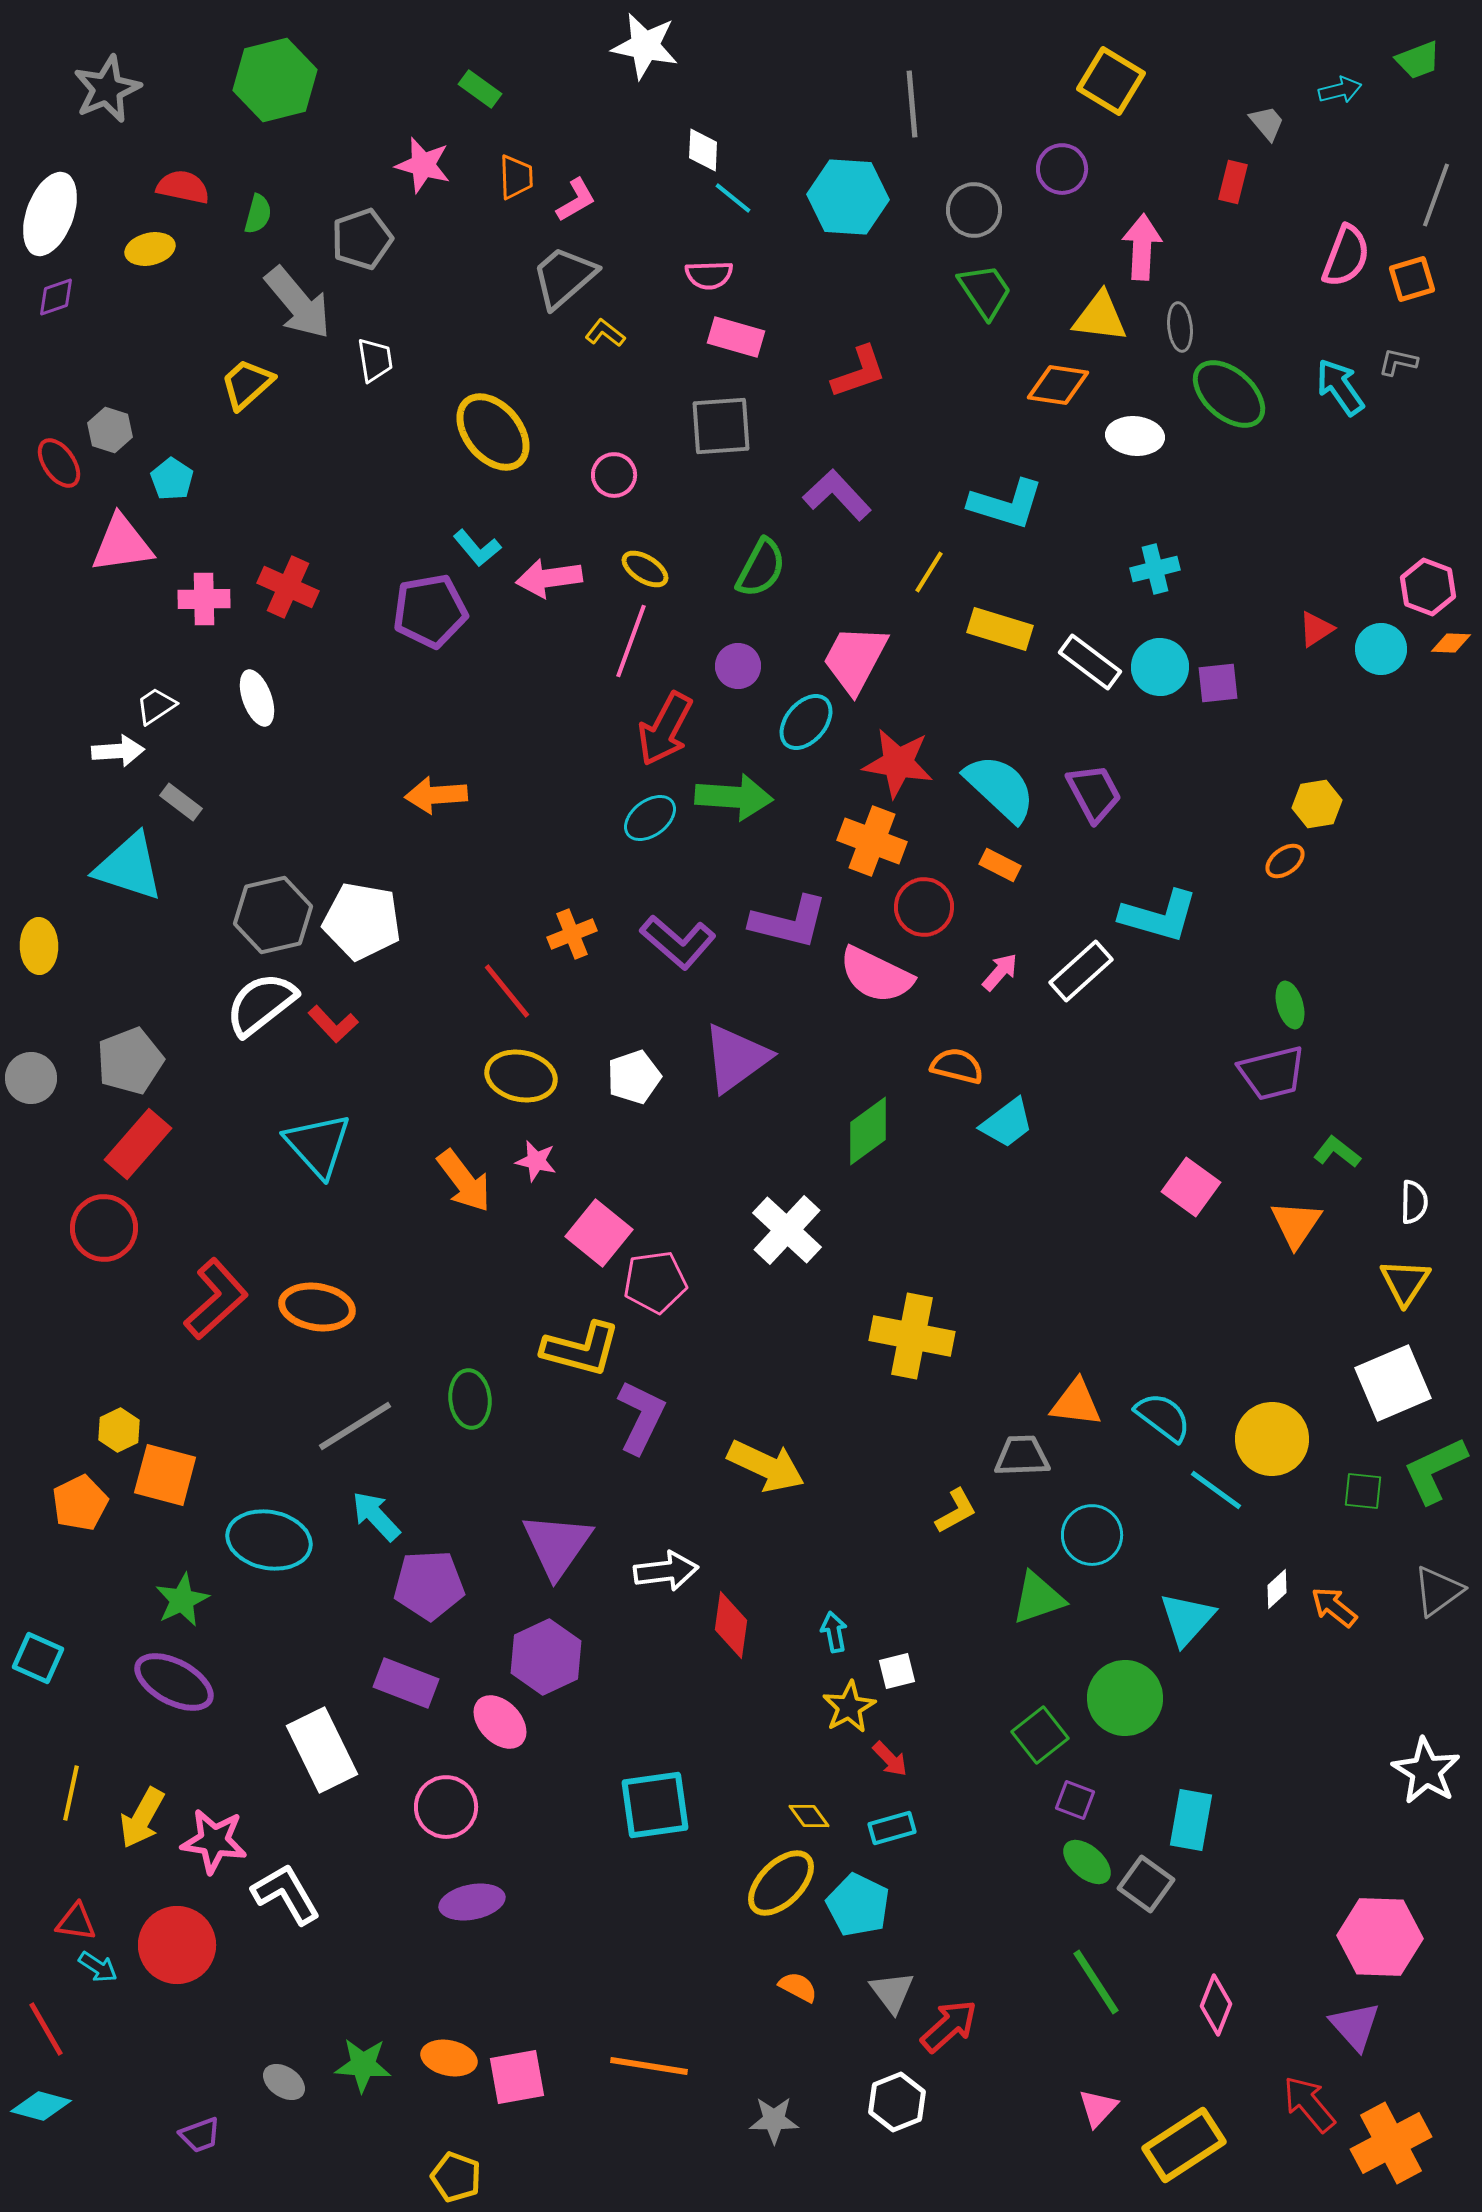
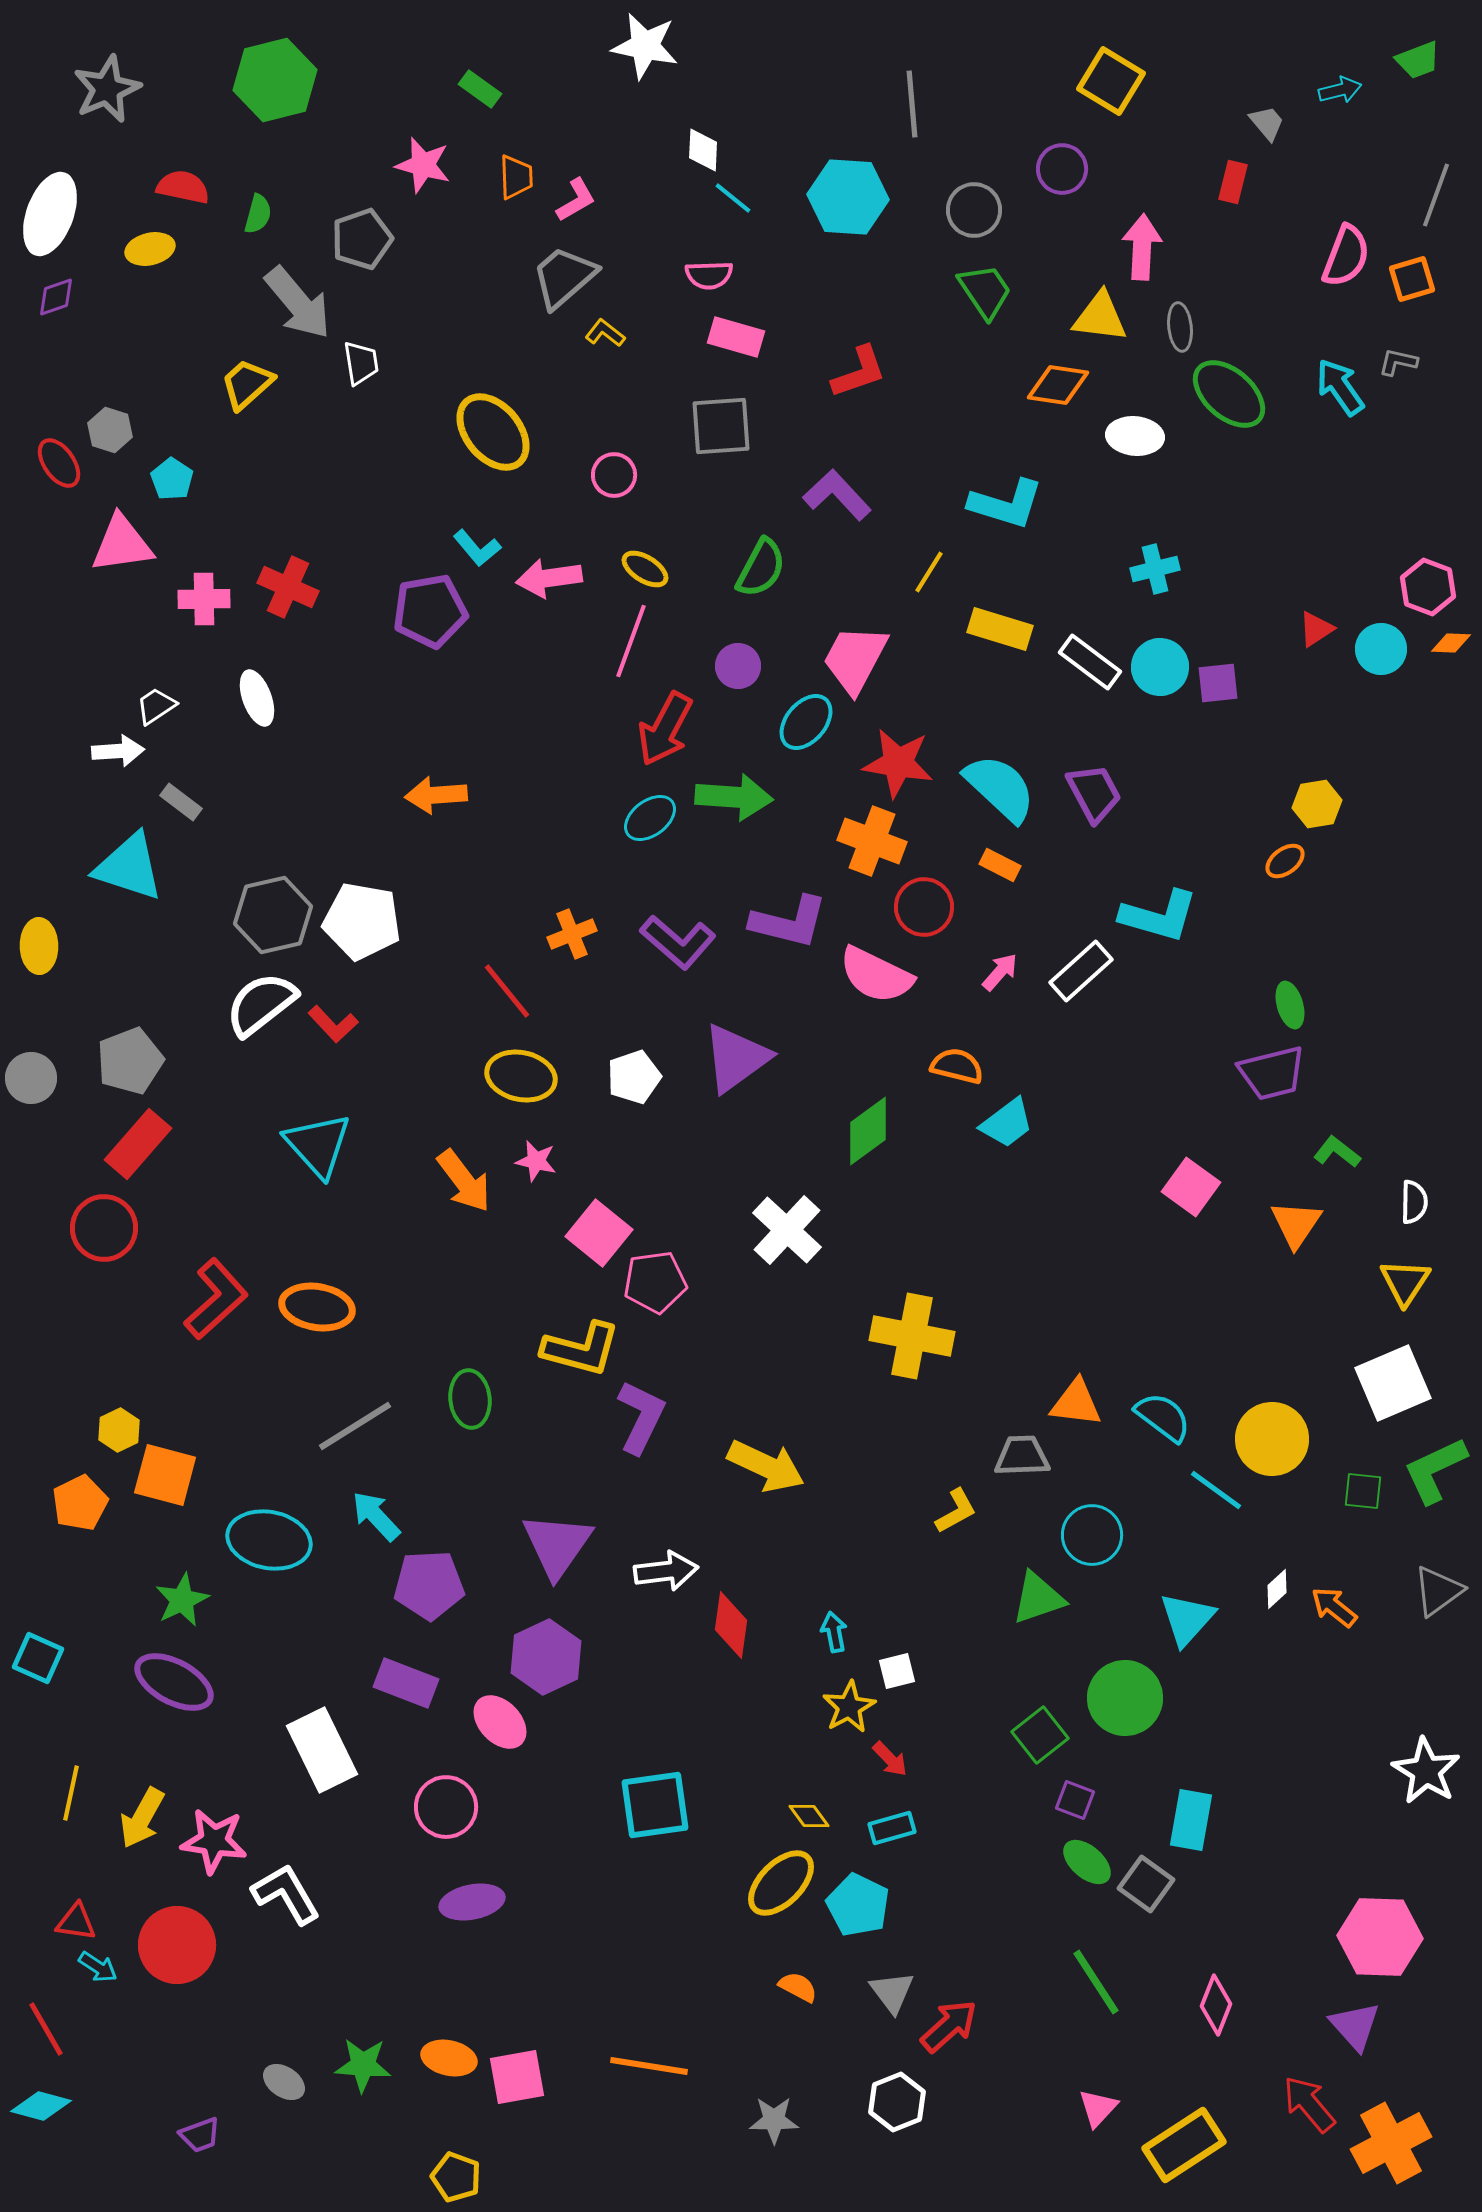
white trapezoid at (375, 360): moved 14 px left, 3 px down
